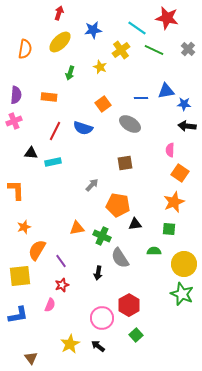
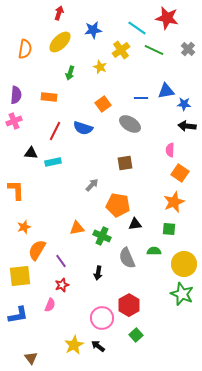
gray semicircle at (120, 258): moved 7 px right; rotated 10 degrees clockwise
yellow star at (70, 344): moved 4 px right, 1 px down
